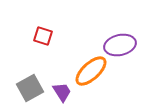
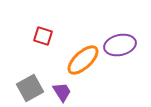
orange ellipse: moved 8 px left, 11 px up
